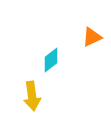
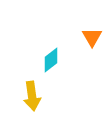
orange triangle: rotated 35 degrees counterclockwise
